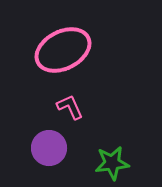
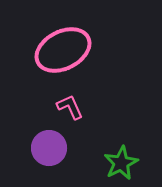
green star: moved 9 px right; rotated 20 degrees counterclockwise
